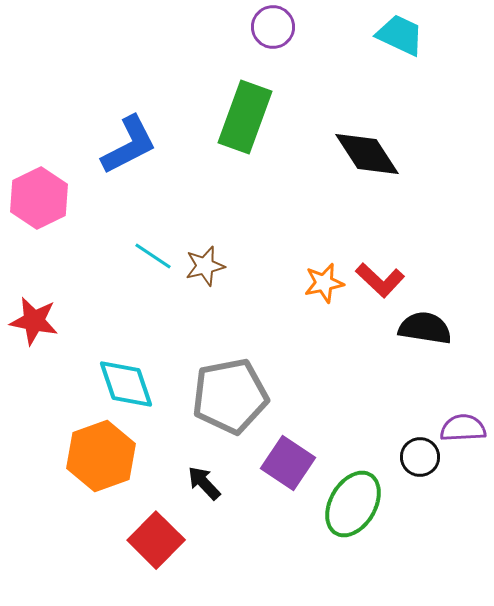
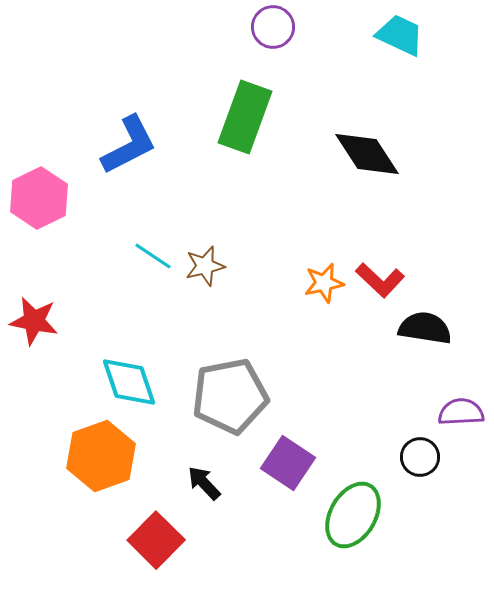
cyan diamond: moved 3 px right, 2 px up
purple semicircle: moved 2 px left, 16 px up
green ellipse: moved 11 px down
